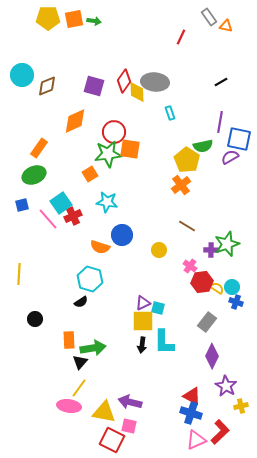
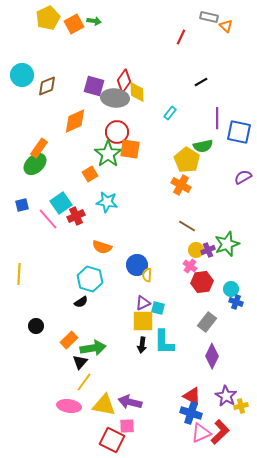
gray rectangle at (209, 17): rotated 42 degrees counterclockwise
yellow pentagon at (48, 18): rotated 25 degrees counterclockwise
orange square at (74, 19): moved 5 px down; rotated 18 degrees counterclockwise
orange triangle at (226, 26): rotated 32 degrees clockwise
gray ellipse at (155, 82): moved 40 px left, 16 px down
black line at (221, 82): moved 20 px left
cyan rectangle at (170, 113): rotated 56 degrees clockwise
purple line at (220, 122): moved 3 px left, 4 px up; rotated 10 degrees counterclockwise
red circle at (114, 132): moved 3 px right
blue square at (239, 139): moved 7 px up
green star at (108, 154): rotated 28 degrees counterclockwise
purple semicircle at (230, 157): moved 13 px right, 20 px down
green ellipse at (34, 175): moved 1 px right, 11 px up; rotated 20 degrees counterclockwise
orange cross at (181, 185): rotated 24 degrees counterclockwise
red cross at (73, 216): moved 3 px right
blue circle at (122, 235): moved 15 px right, 30 px down
orange semicircle at (100, 247): moved 2 px right
yellow circle at (159, 250): moved 37 px right
purple cross at (211, 250): moved 3 px left; rotated 24 degrees counterclockwise
cyan circle at (232, 287): moved 1 px left, 2 px down
yellow semicircle at (217, 288): moved 70 px left, 13 px up; rotated 120 degrees counterclockwise
black circle at (35, 319): moved 1 px right, 7 px down
orange rectangle at (69, 340): rotated 48 degrees clockwise
purple star at (226, 386): moved 10 px down
yellow line at (79, 388): moved 5 px right, 6 px up
yellow triangle at (104, 412): moved 7 px up
pink square at (129, 426): moved 2 px left; rotated 14 degrees counterclockwise
pink triangle at (196, 440): moved 5 px right, 7 px up
